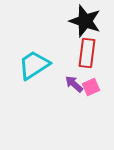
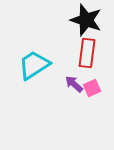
black star: moved 1 px right, 1 px up
pink square: moved 1 px right, 1 px down
